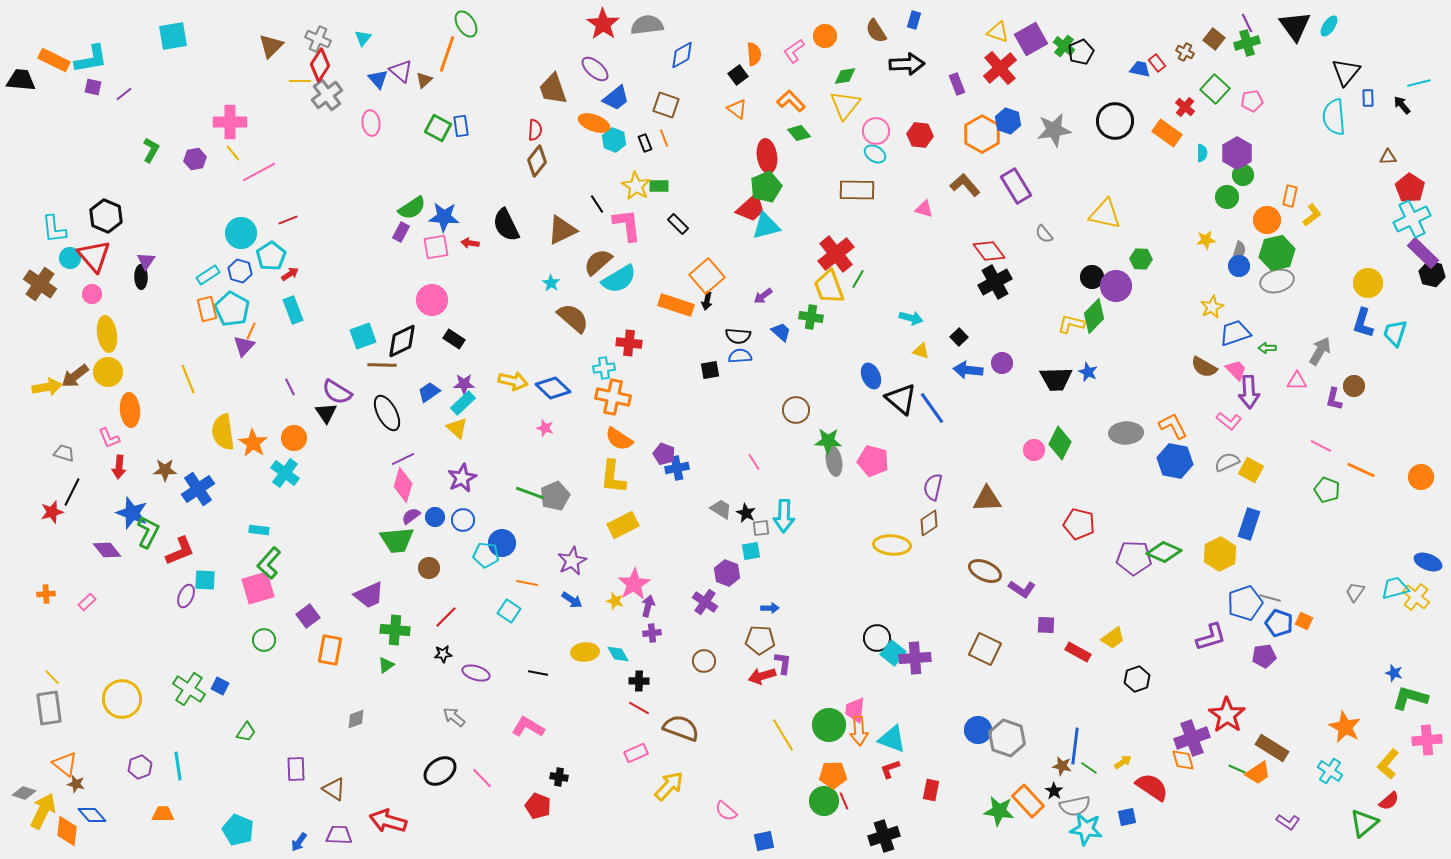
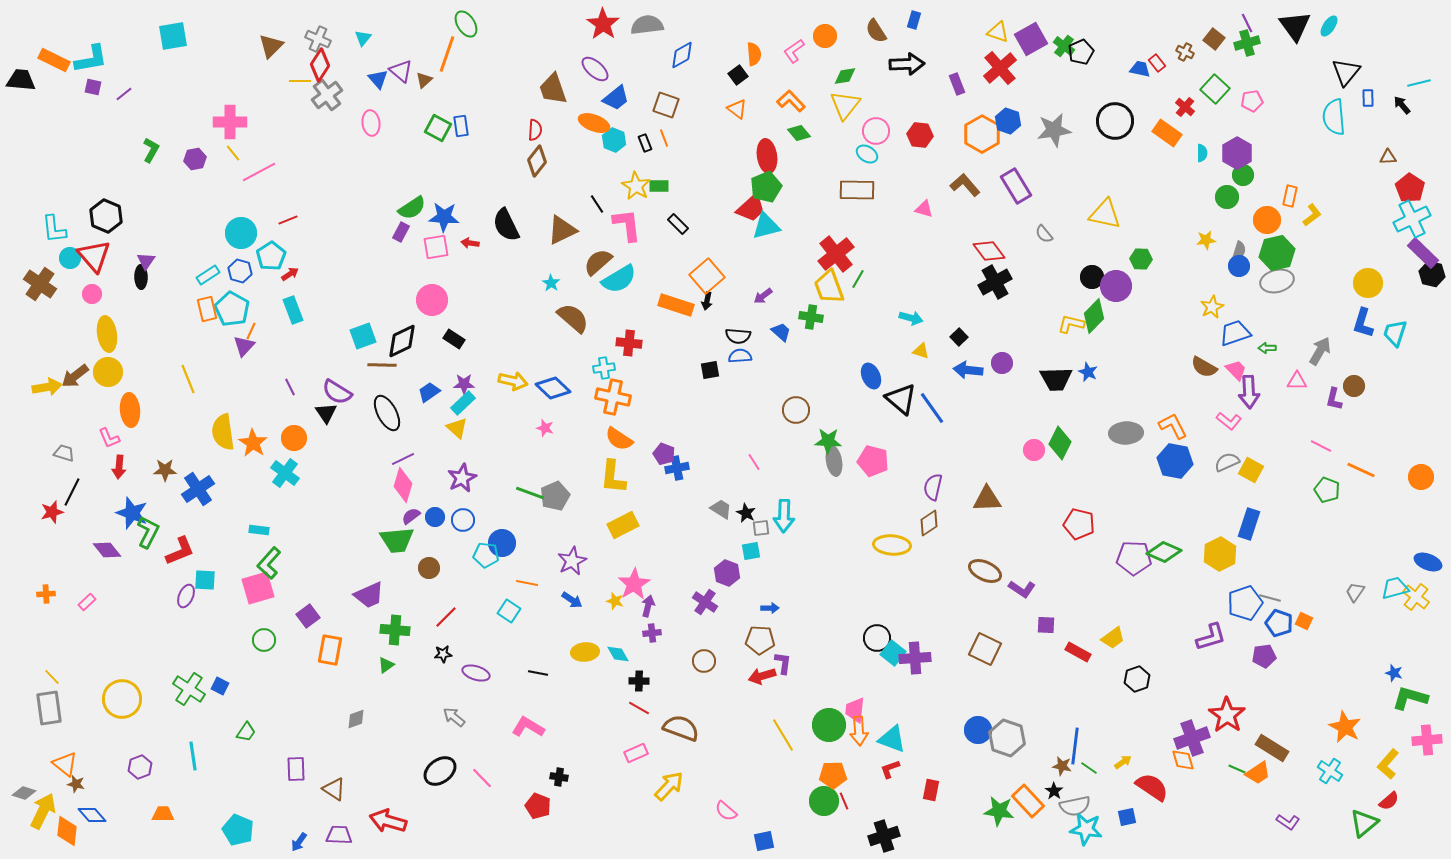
cyan ellipse at (875, 154): moved 8 px left
cyan line at (178, 766): moved 15 px right, 10 px up
